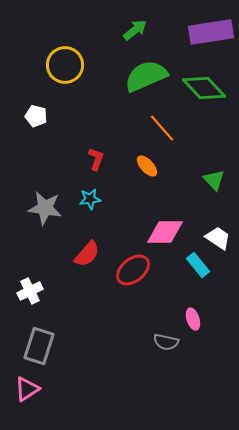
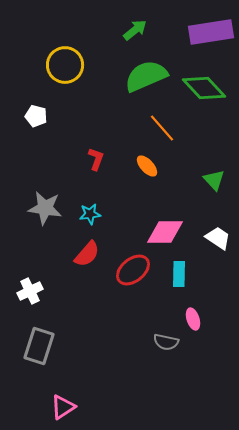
cyan star: moved 15 px down
cyan rectangle: moved 19 px left, 9 px down; rotated 40 degrees clockwise
pink triangle: moved 36 px right, 18 px down
